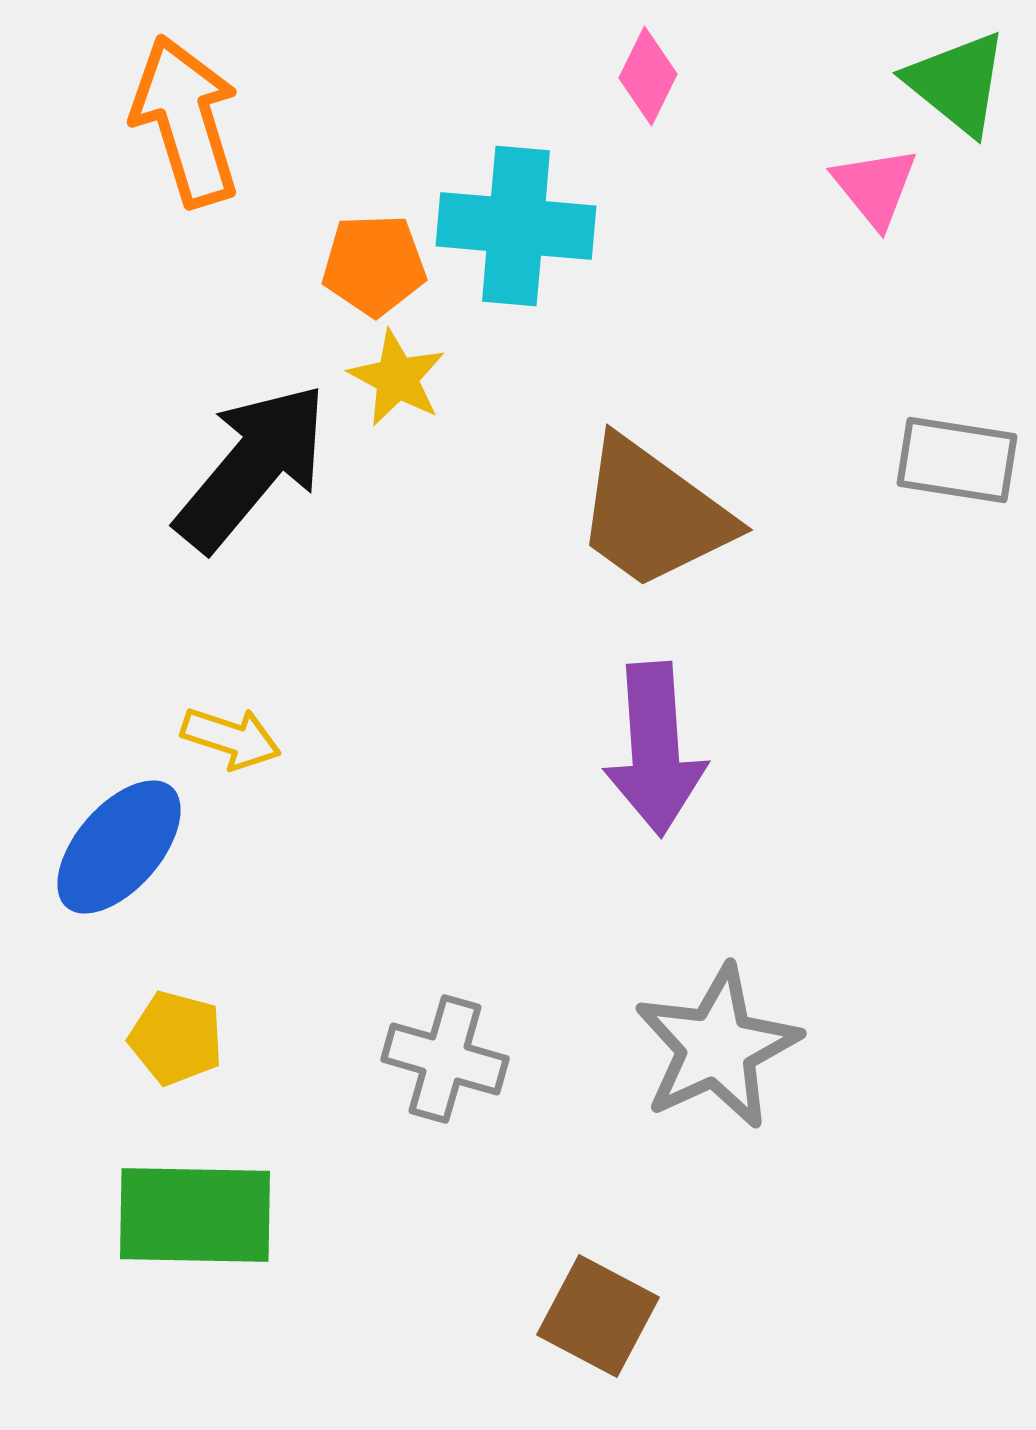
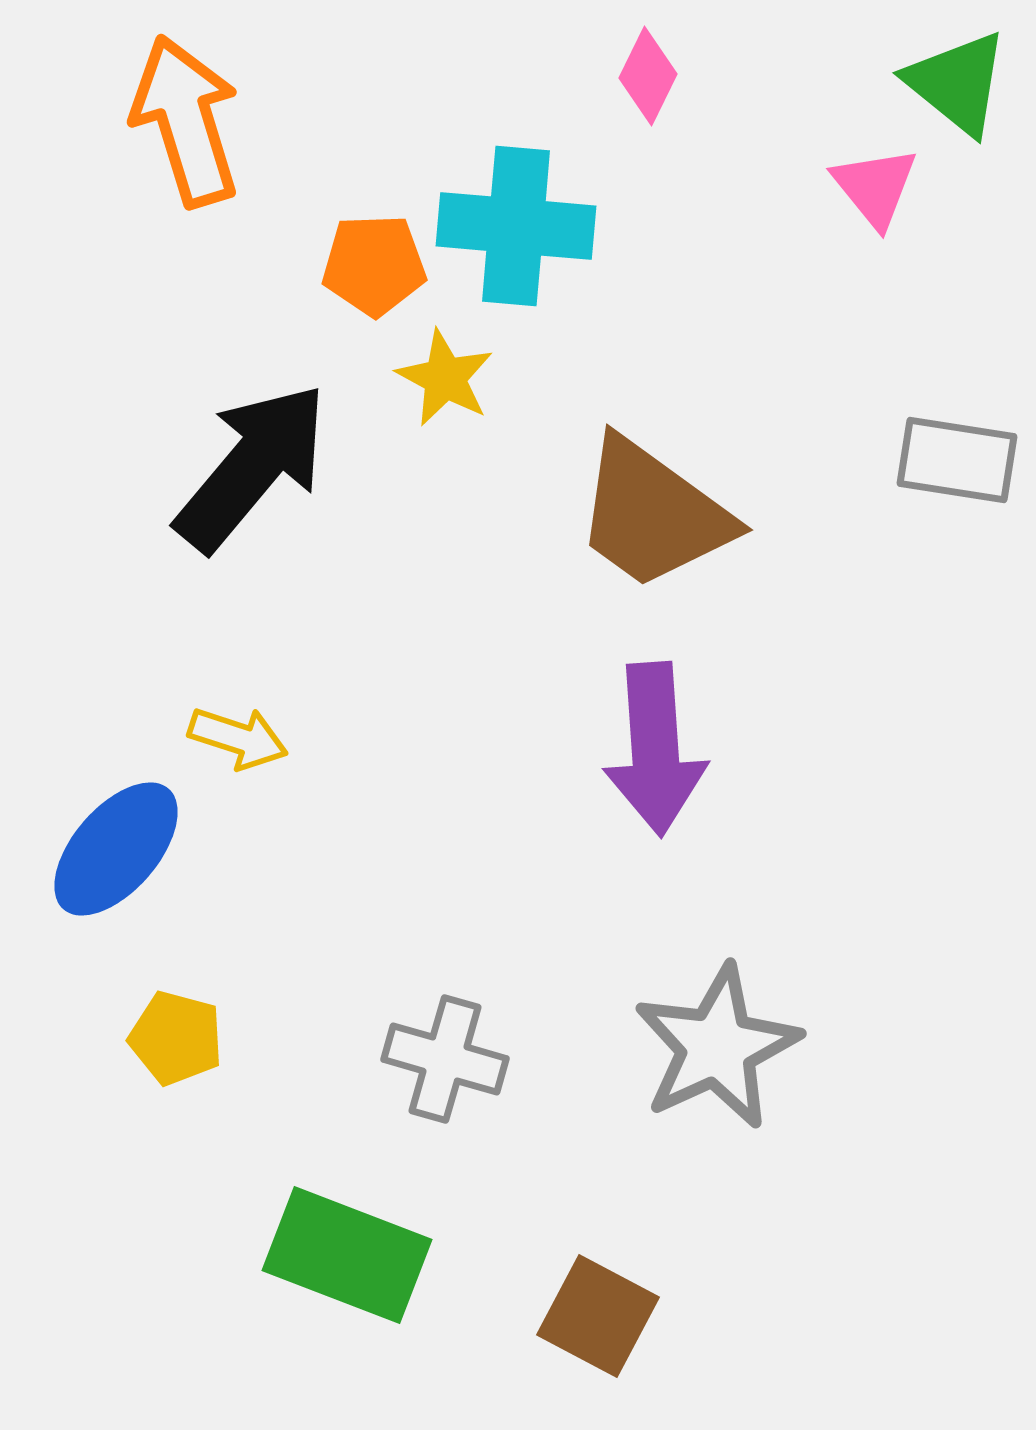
yellow star: moved 48 px right
yellow arrow: moved 7 px right
blue ellipse: moved 3 px left, 2 px down
green rectangle: moved 152 px right, 40 px down; rotated 20 degrees clockwise
